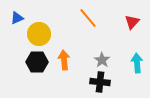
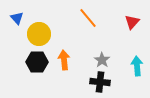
blue triangle: rotated 48 degrees counterclockwise
cyan arrow: moved 3 px down
